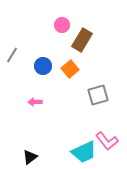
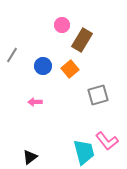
cyan trapezoid: rotated 80 degrees counterclockwise
